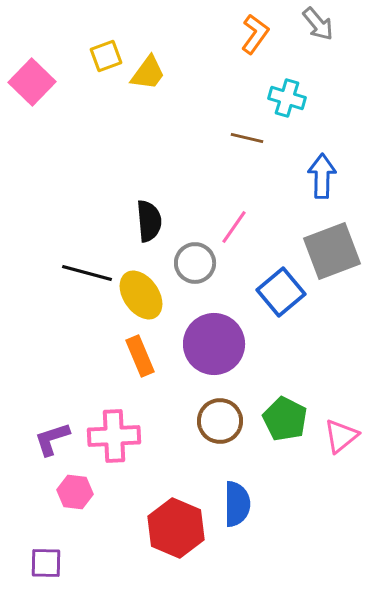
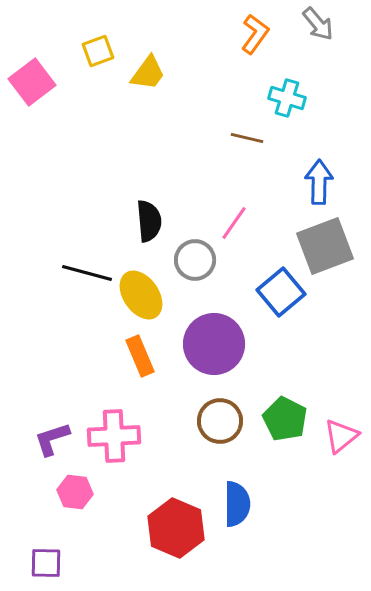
yellow square: moved 8 px left, 5 px up
pink square: rotated 9 degrees clockwise
blue arrow: moved 3 px left, 6 px down
pink line: moved 4 px up
gray square: moved 7 px left, 5 px up
gray circle: moved 3 px up
